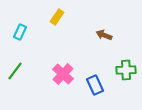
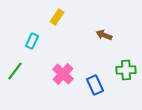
cyan rectangle: moved 12 px right, 9 px down
